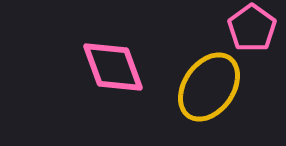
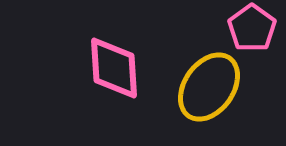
pink diamond: moved 1 px right, 1 px down; rotated 16 degrees clockwise
